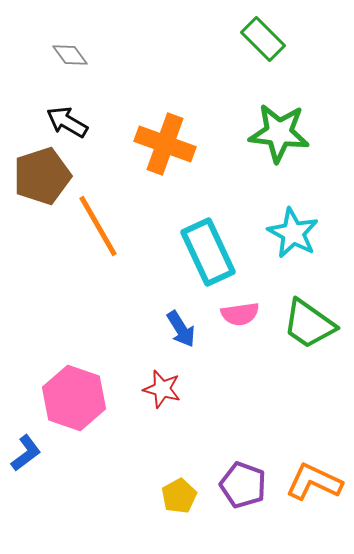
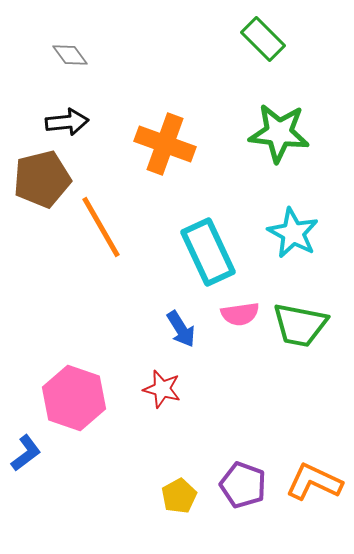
black arrow: rotated 144 degrees clockwise
brown pentagon: moved 3 px down; rotated 4 degrees clockwise
orange line: moved 3 px right, 1 px down
green trapezoid: moved 9 px left, 1 px down; rotated 24 degrees counterclockwise
